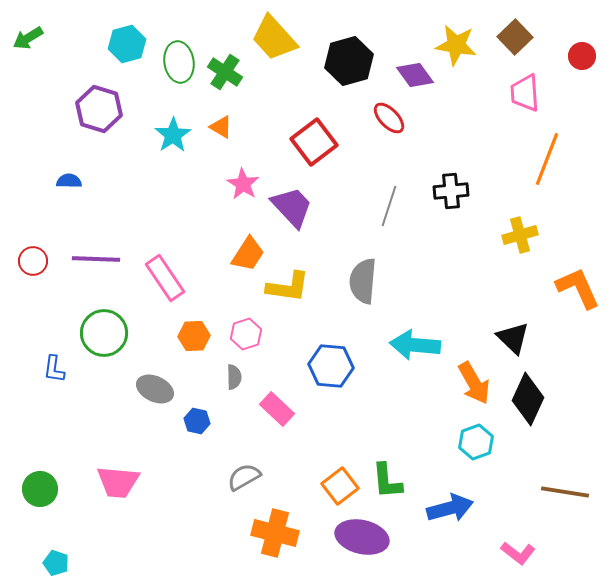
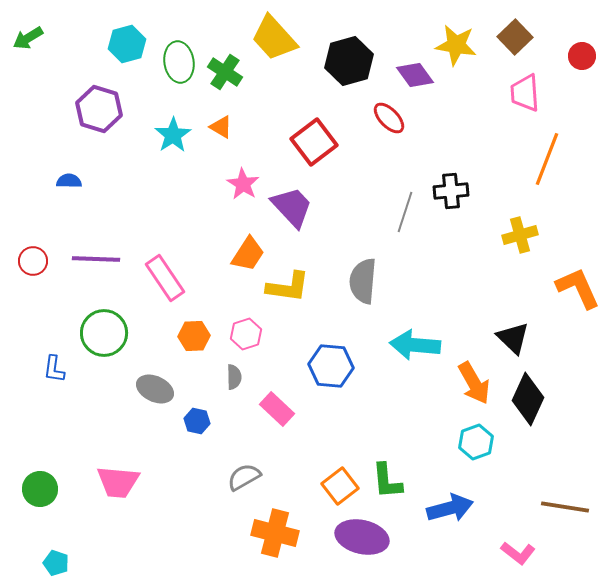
gray line at (389, 206): moved 16 px right, 6 px down
brown line at (565, 492): moved 15 px down
